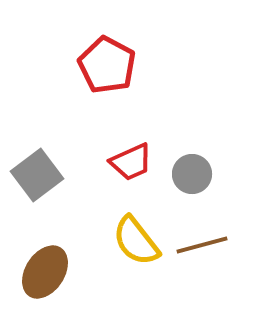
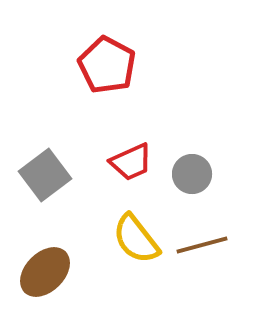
gray square: moved 8 px right
yellow semicircle: moved 2 px up
brown ellipse: rotated 12 degrees clockwise
